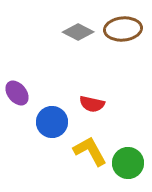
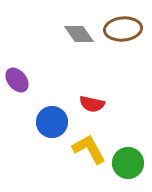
gray diamond: moved 1 px right, 2 px down; rotated 28 degrees clockwise
purple ellipse: moved 13 px up
yellow L-shape: moved 1 px left, 2 px up
